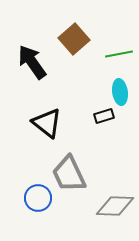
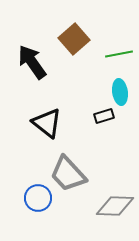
gray trapezoid: moved 1 px left; rotated 18 degrees counterclockwise
